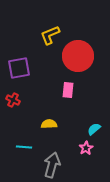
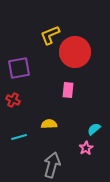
red circle: moved 3 px left, 4 px up
cyan line: moved 5 px left, 10 px up; rotated 21 degrees counterclockwise
